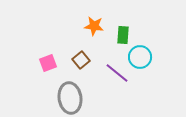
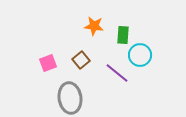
cyan circle: moved 2 px up
